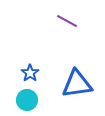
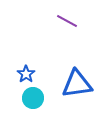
blue star: moved 4 px left, 1 px down
cyan circle: moved 6 px right, 2 px up
